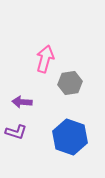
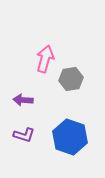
gray hexagon: moved 1 px right, 4 px up
purple arrow: moved 1 px right, 2 px up
purple L-shape: moved 8 px right, 3 px down
